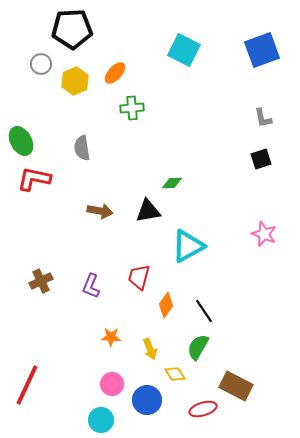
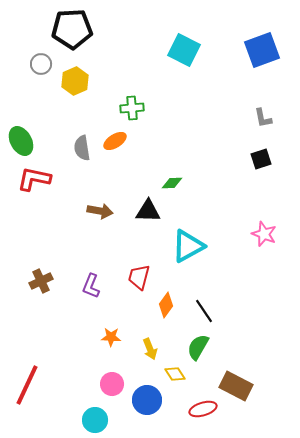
orange ellipse: moved 68 px down; rotated 15 degrees clockwise
black triangle: rotated 12 degrees clockwise
cyan circle: moved 6 px left
